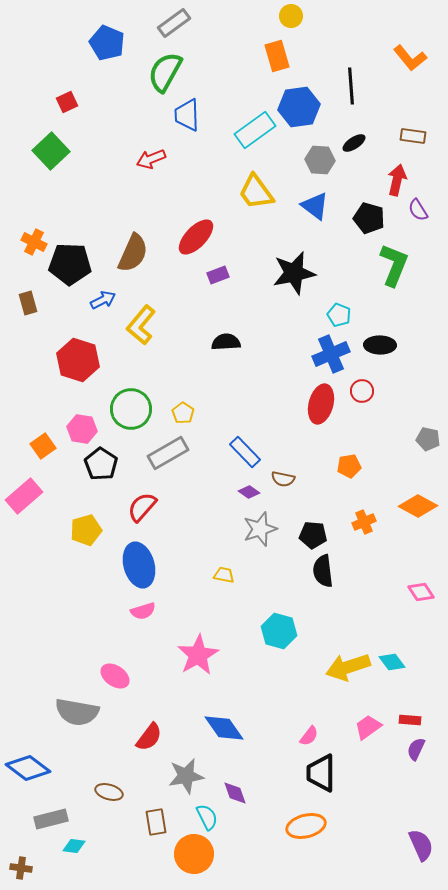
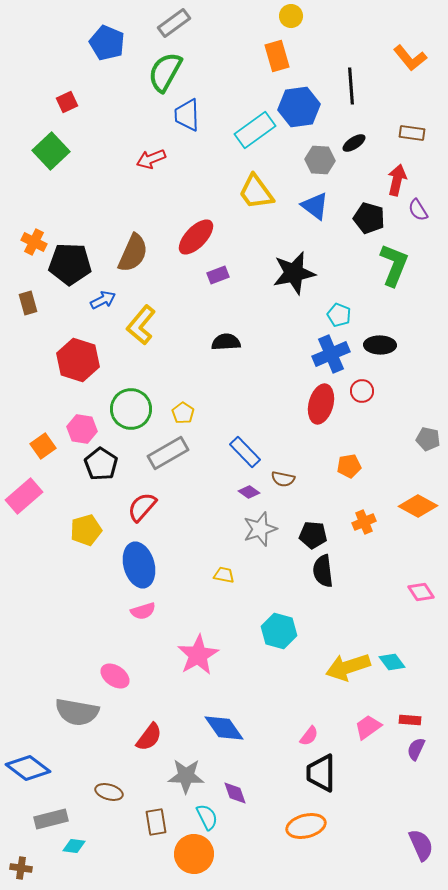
brown rectangle at (413, 136): moved 1 px left, 3 px up
gray star at (186, 776): rotated 12 degrees clockwise
